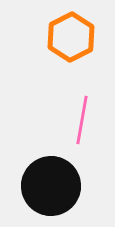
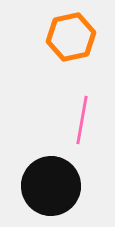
orange hexagon: rotated 15 degrees clockwise
